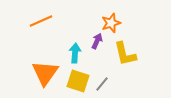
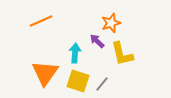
purple arrow: rotated 70 degrees counterclockwise
yellow L-shape: moved 3 px left
